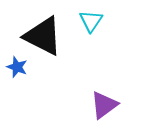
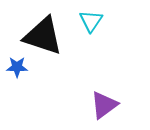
black triangle: rotated 9 degrees counterclockwise
blue star: rotated 20 degrees counterclockwise
